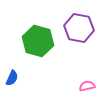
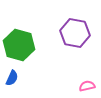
purple hexagon: moved 4 px left, 5 px down
green hexagon: moved 19 px left, 4 px down
